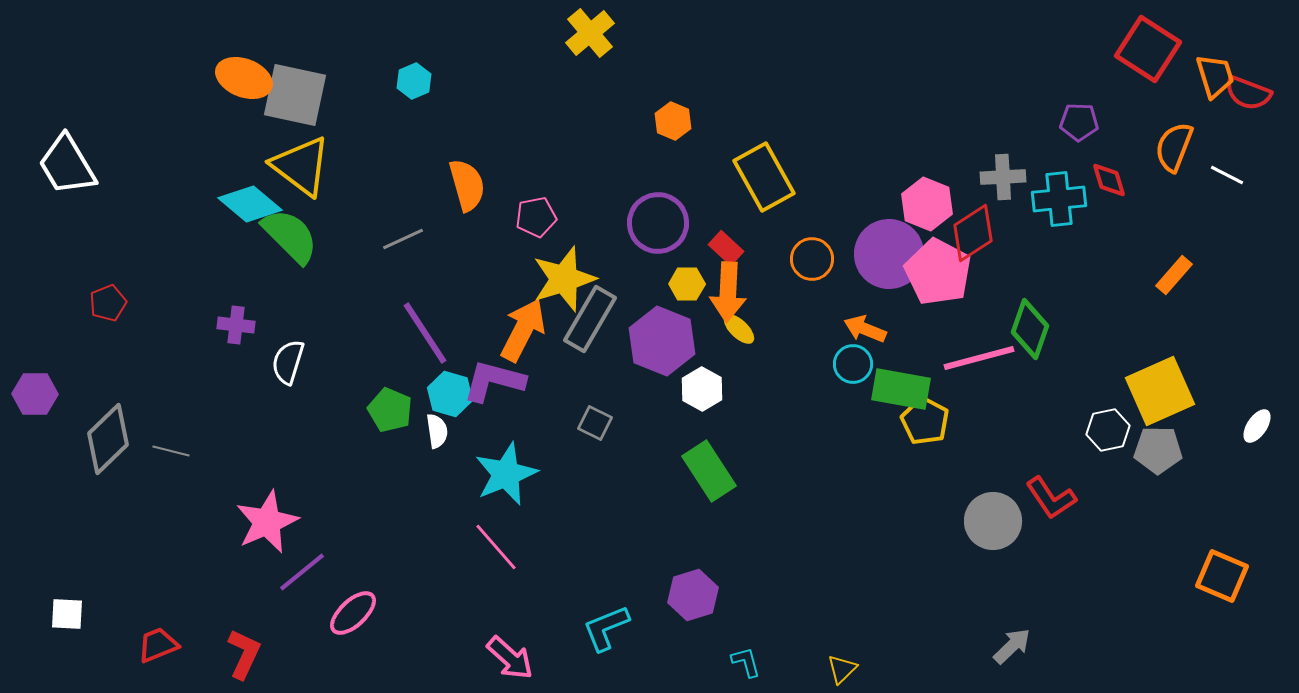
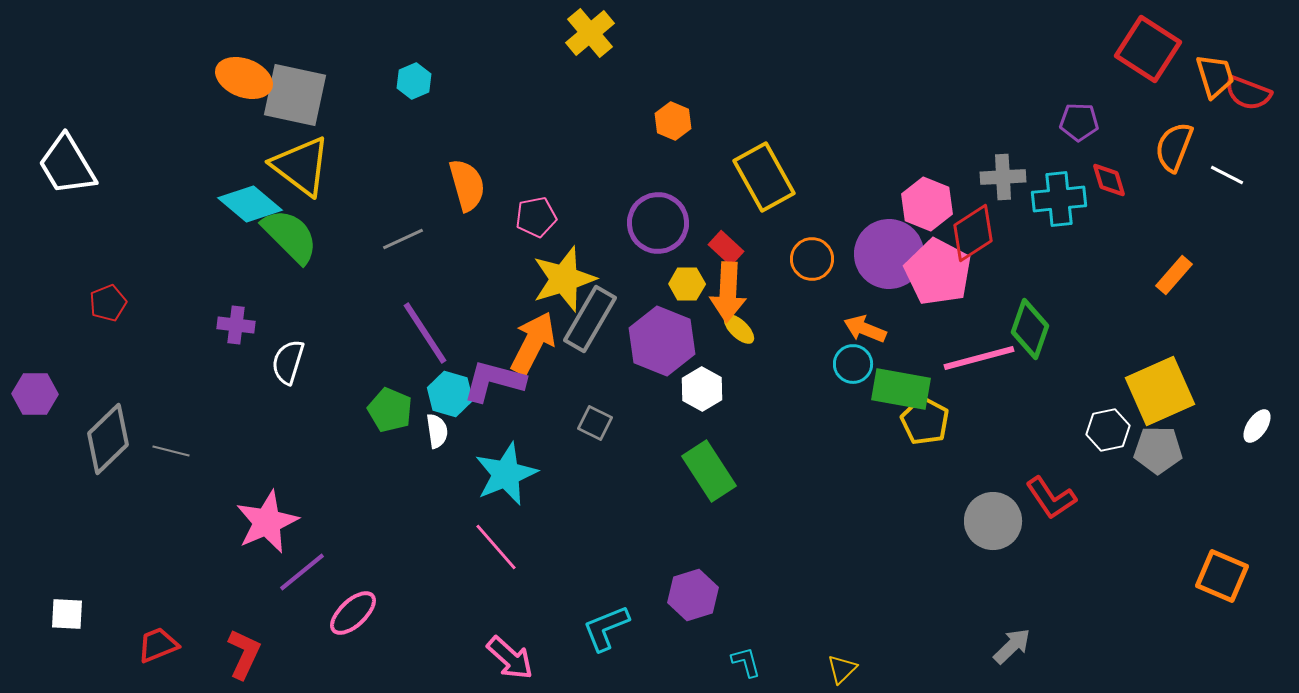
orange arrow at (523, 330): moved 10 px right, 13 px down
